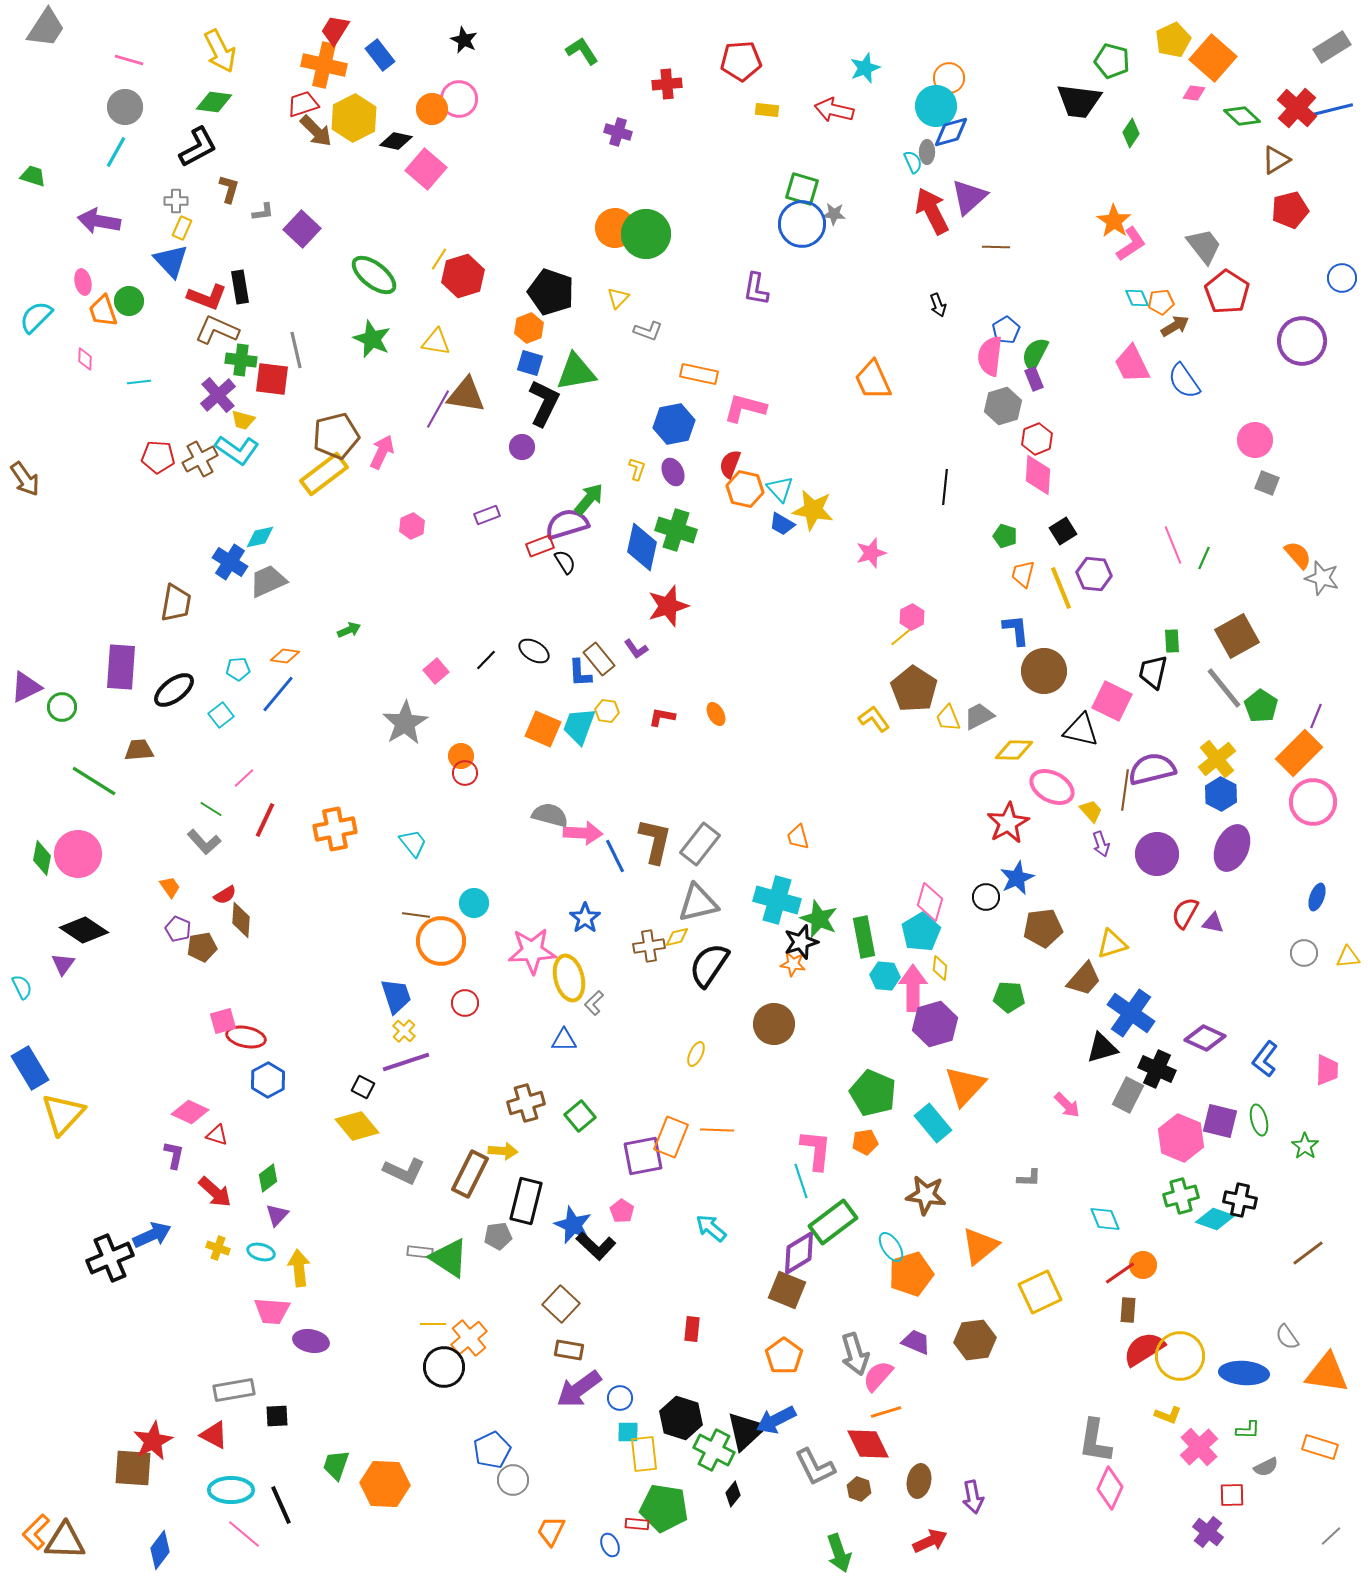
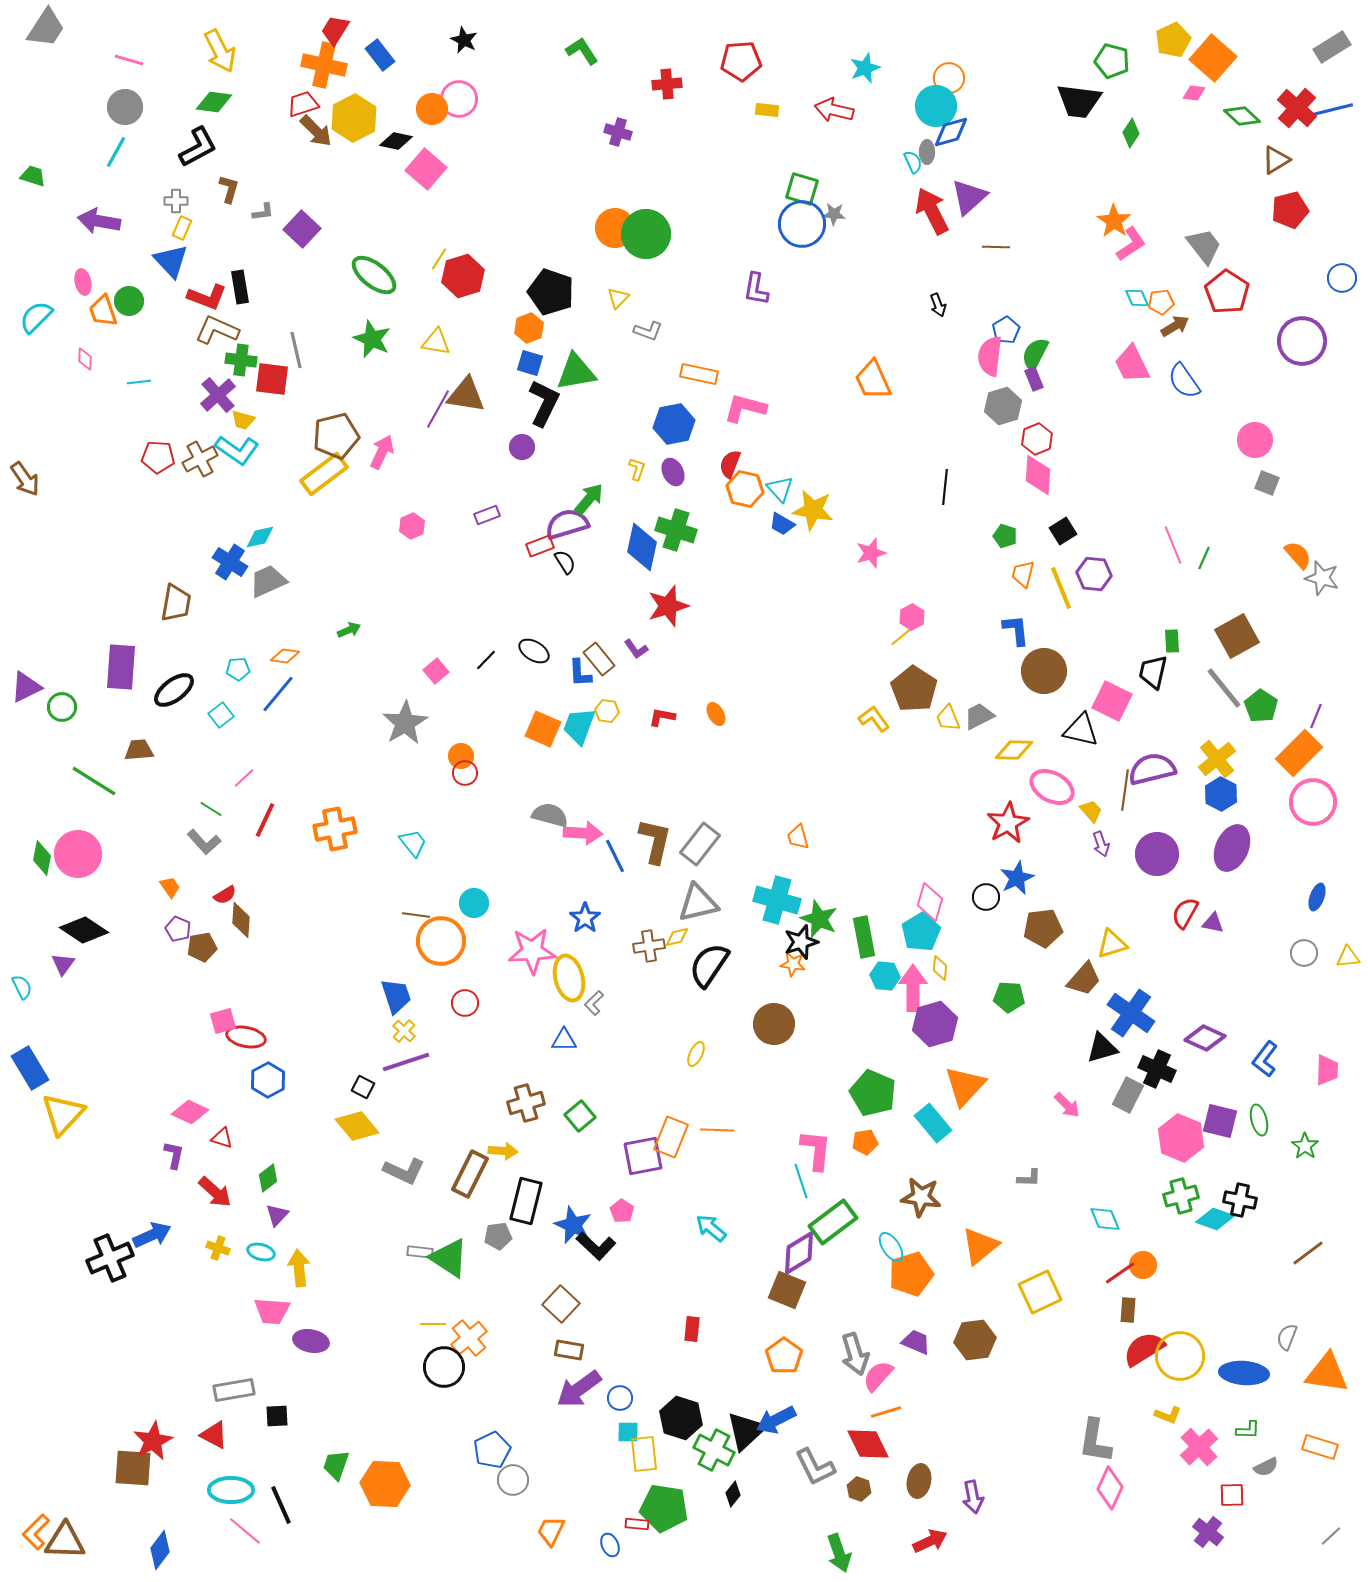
red triangle at (217, 1135): moved 5 px right, 3 px down
brown star at (926, 1195): moved 5 px left, 2 px down
gray semicircle at (1287, 1337): rotated 56 degrees clockwise
pink line at (244, 1534): moved 1 px right, 3 px up
